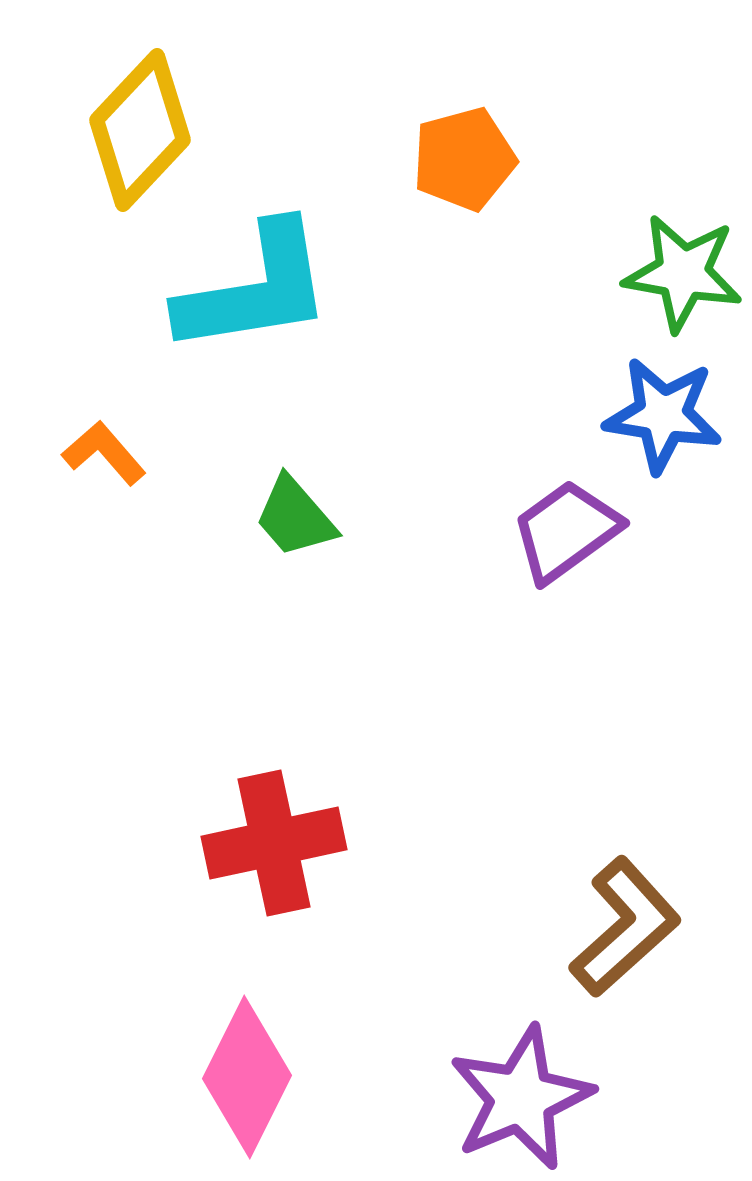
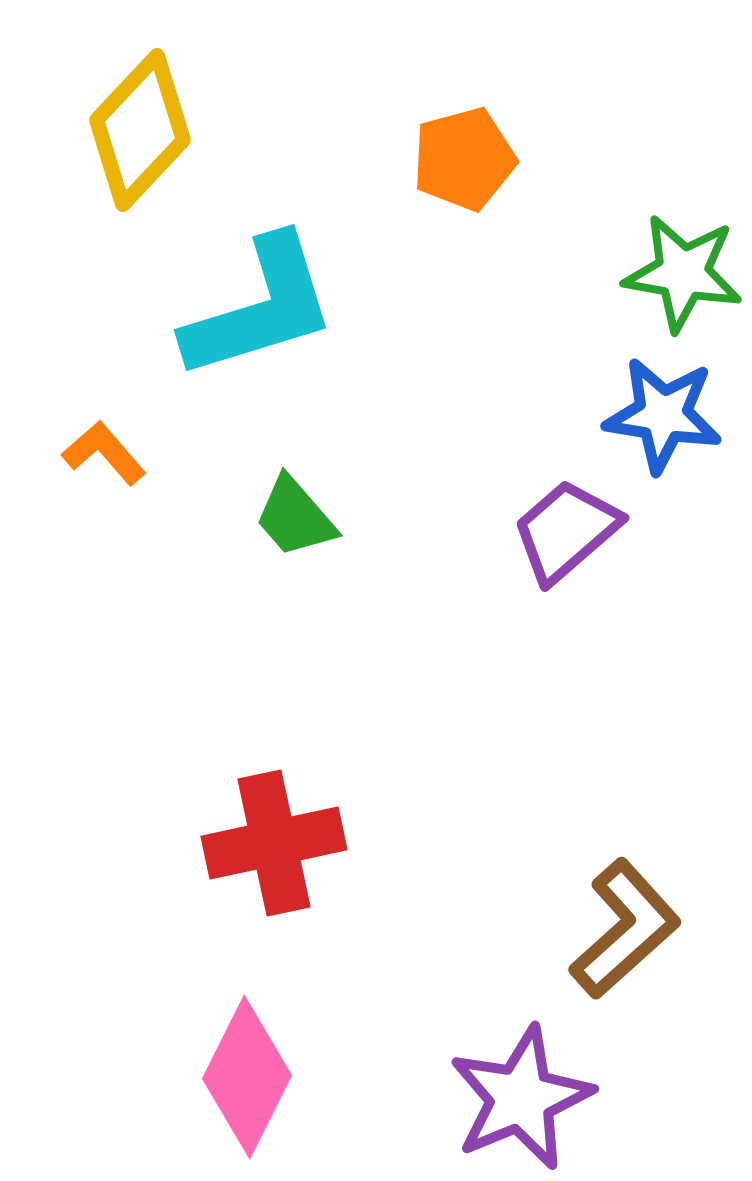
cyan L-shape: moved 5 px right, 19 px down; rotated 8 degrees counterclockwise
purple trapezoid: rotated 5 degrees counterclockwise
brown L-shape: moved 2 px down
